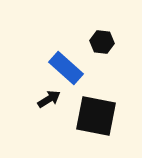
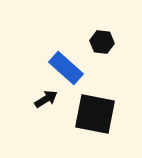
black arrow: moved 3 px left
black square: moved 1 px left, 2 px up
